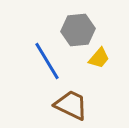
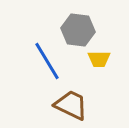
gray hexagon: rotated 12 degrees clockwise
yellow trapezoid: moved 1 px down; rotated 50 degrees clockwise
